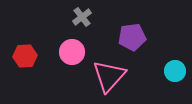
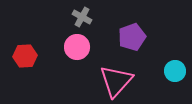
gray cross: rotated 24 degrees counterclockwise
purple pentagon: rotated 12 degrees counterclockwise
pink circle: moved 5 px right, 5 px up
pink triangle: moved 7 px right, 5 px down
